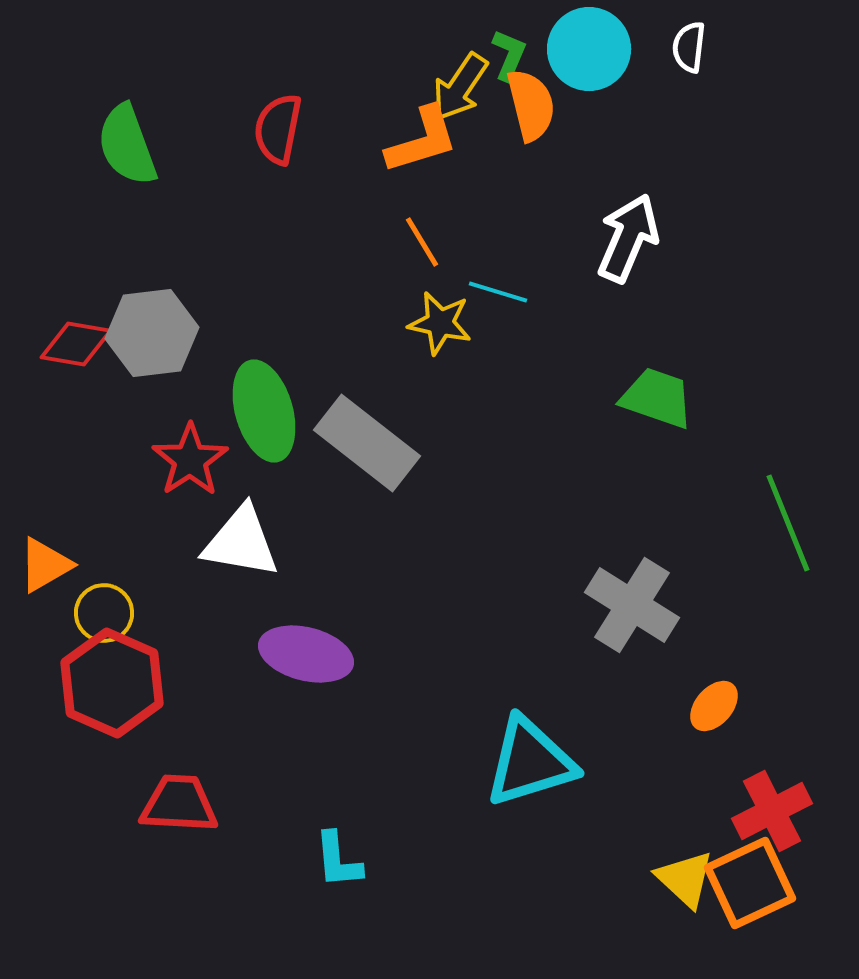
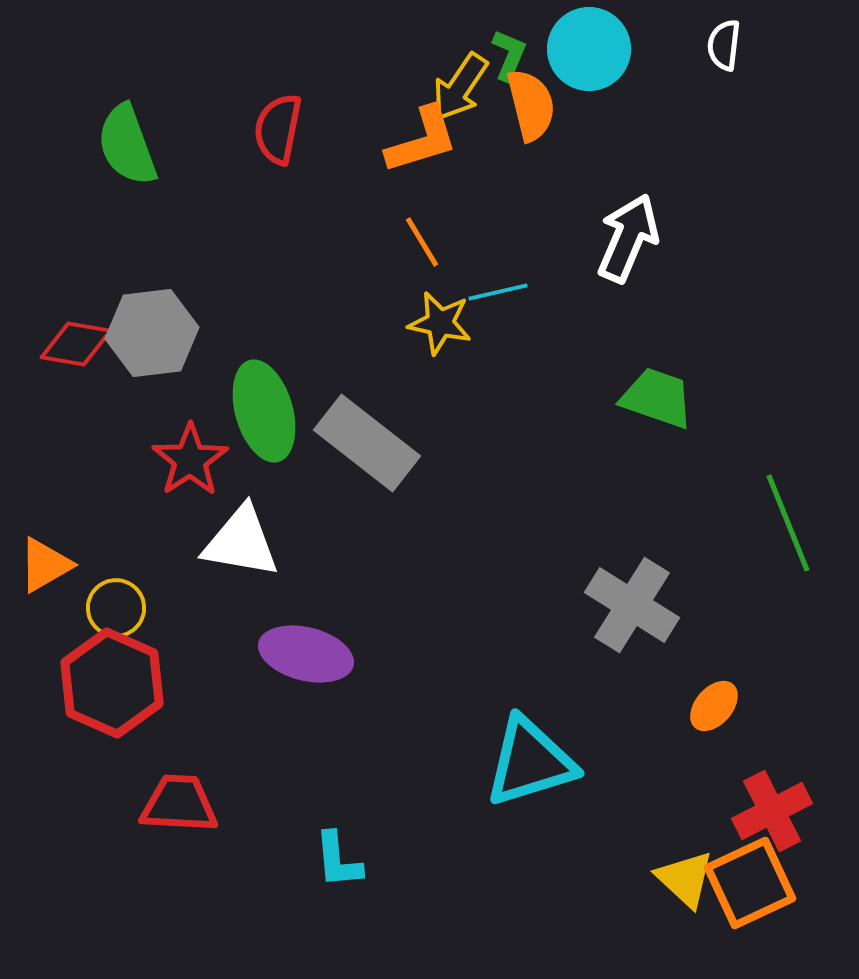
white semicircle: moved 35 px right, 2 px up
cyan line: rotated 30 degrees counterclockwise
yellow circle: moved 12 px right, 5 px up
